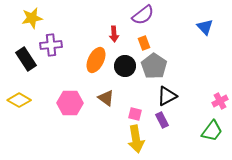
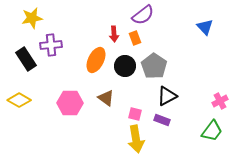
orange rectangle: moved 9 px left, 5 px up
purple rectangle: rotated 42 degrees counterclockwise
